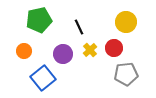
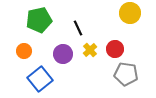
yellow circle: moved 4 px right, 9 px up
black line: moved 1 px left, 1 px down
red circle: moved 1 px right, 1 px down
gray pentagon: rotated 15 degrees clockwise
blue square: moved 3 px left, 1 px down
